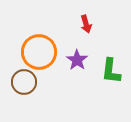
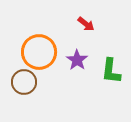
red arrow: rotated 36 degrees counterclockwise
